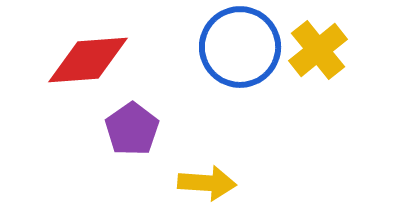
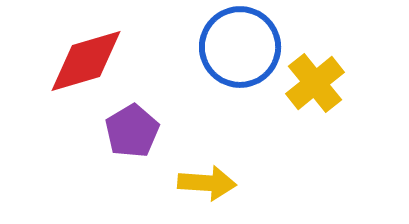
yellow cross: moved 3 px left, 33 px down
red diamond: moved 2 px left, 1 px down; rotated 12 degrees counterclockwise
purple pentagon: moved 2 px down; rotated 4 degrees clockwise
